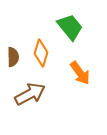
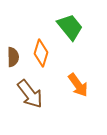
orange arrow: moved 2 px left, 12 px down
brown arrow: rotated 80 degrees clockwise
